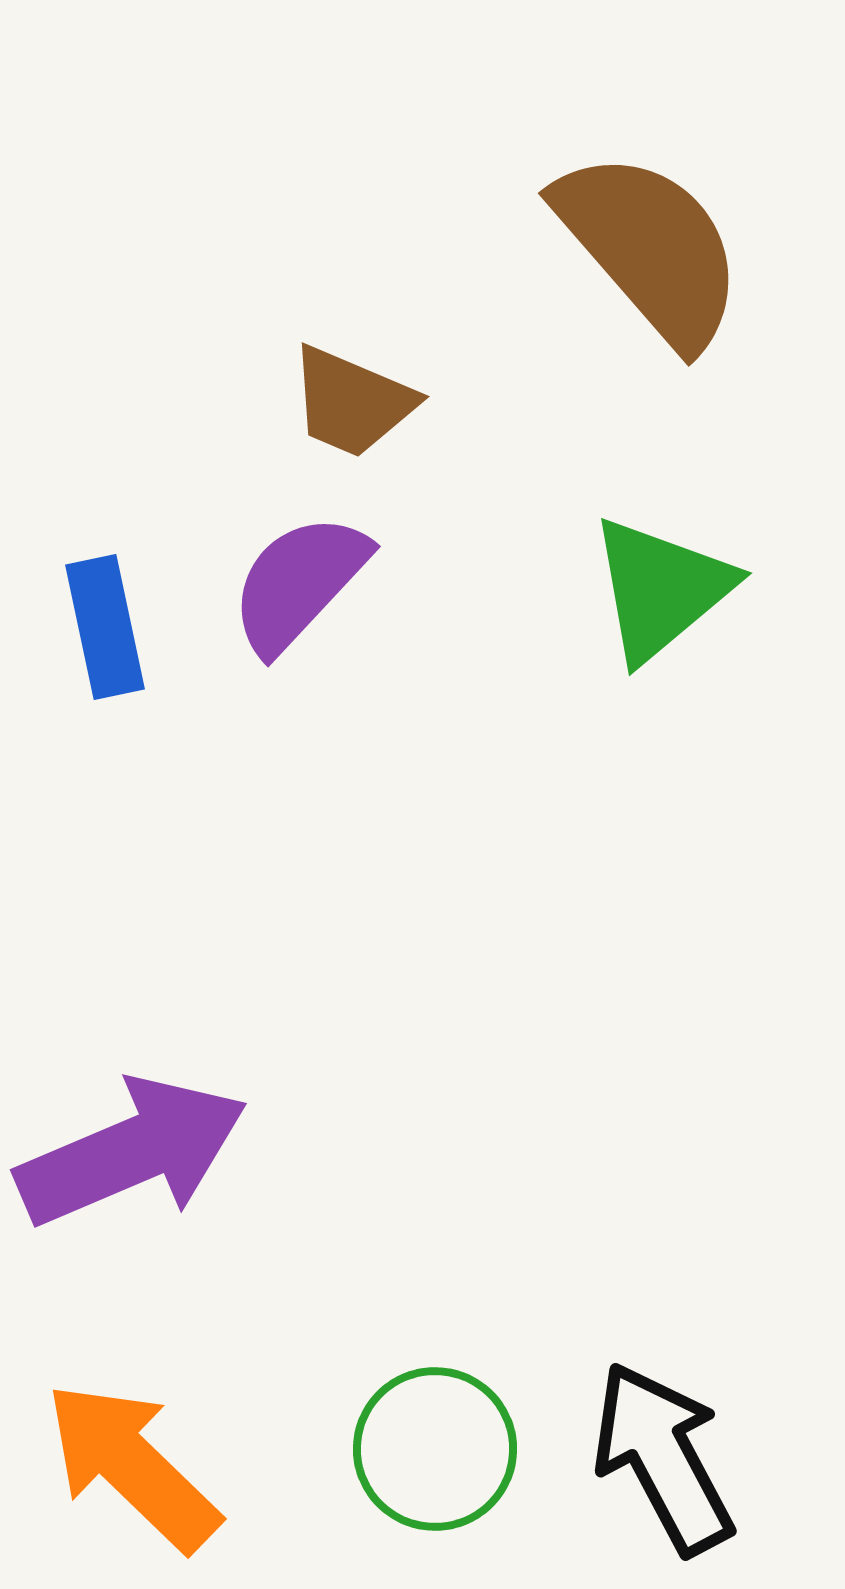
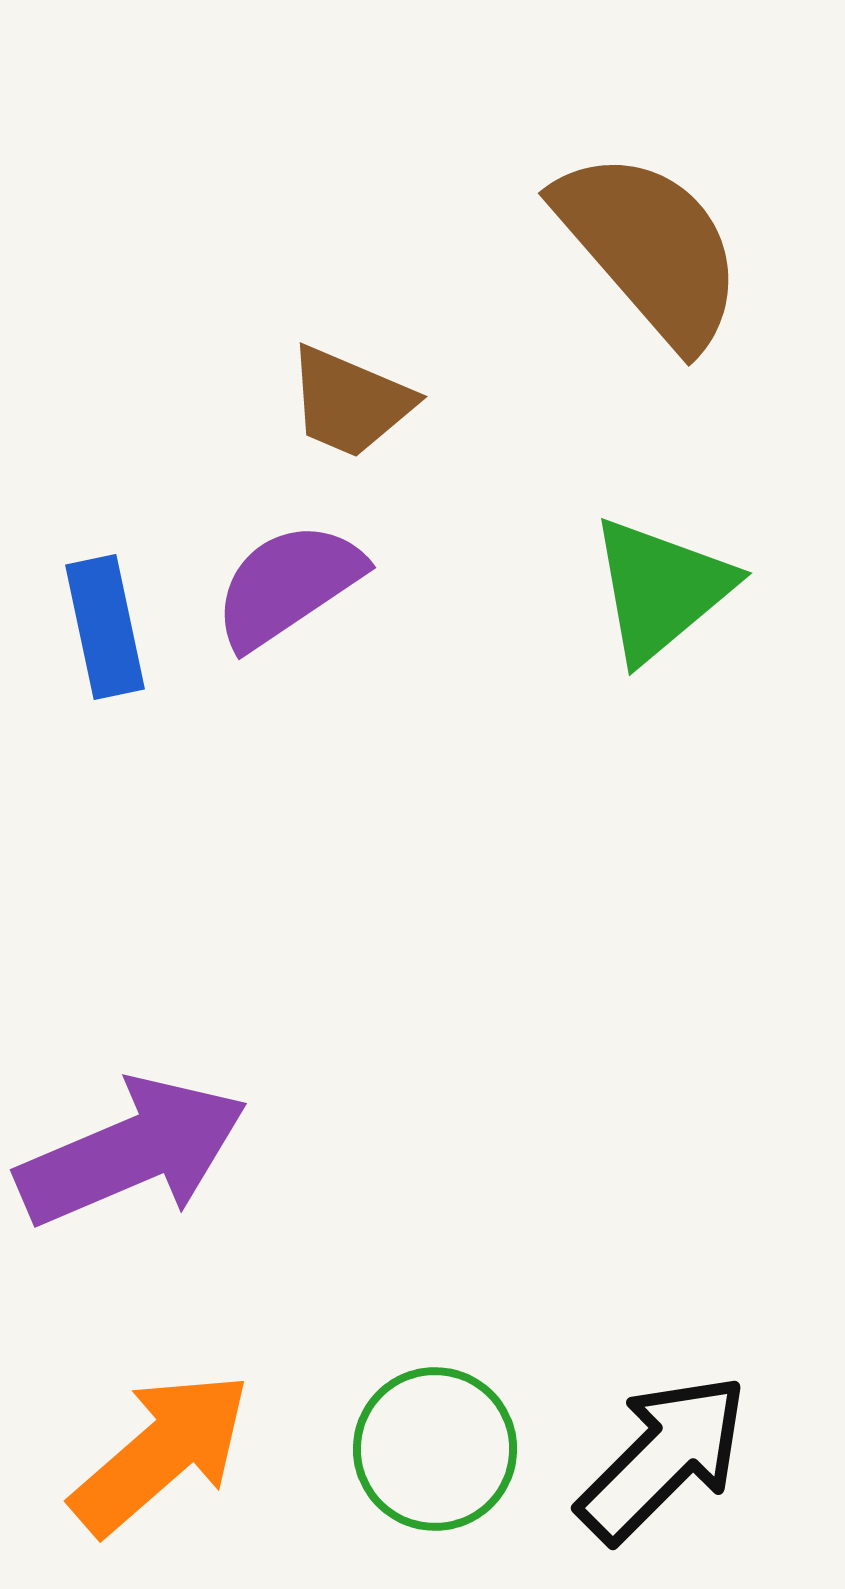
brown trapezoid: moved 2 px left
purple semicircle: moved 11 px left, 2 px down; rotated 13 degrees clockwise
black arrow: rotated 73 degrees clockwise
orange arrow: moved 29 px right, 13 px up; rotated 95 degrees clockwise
